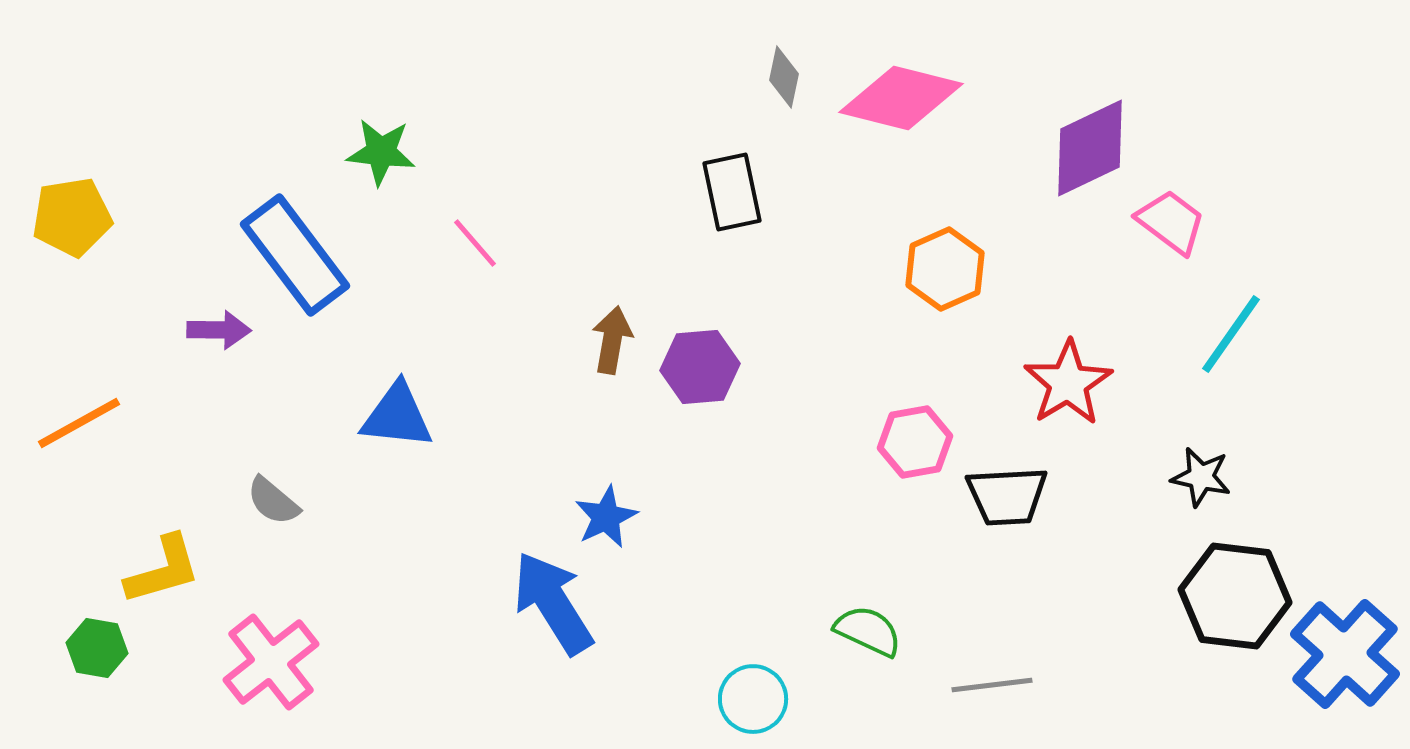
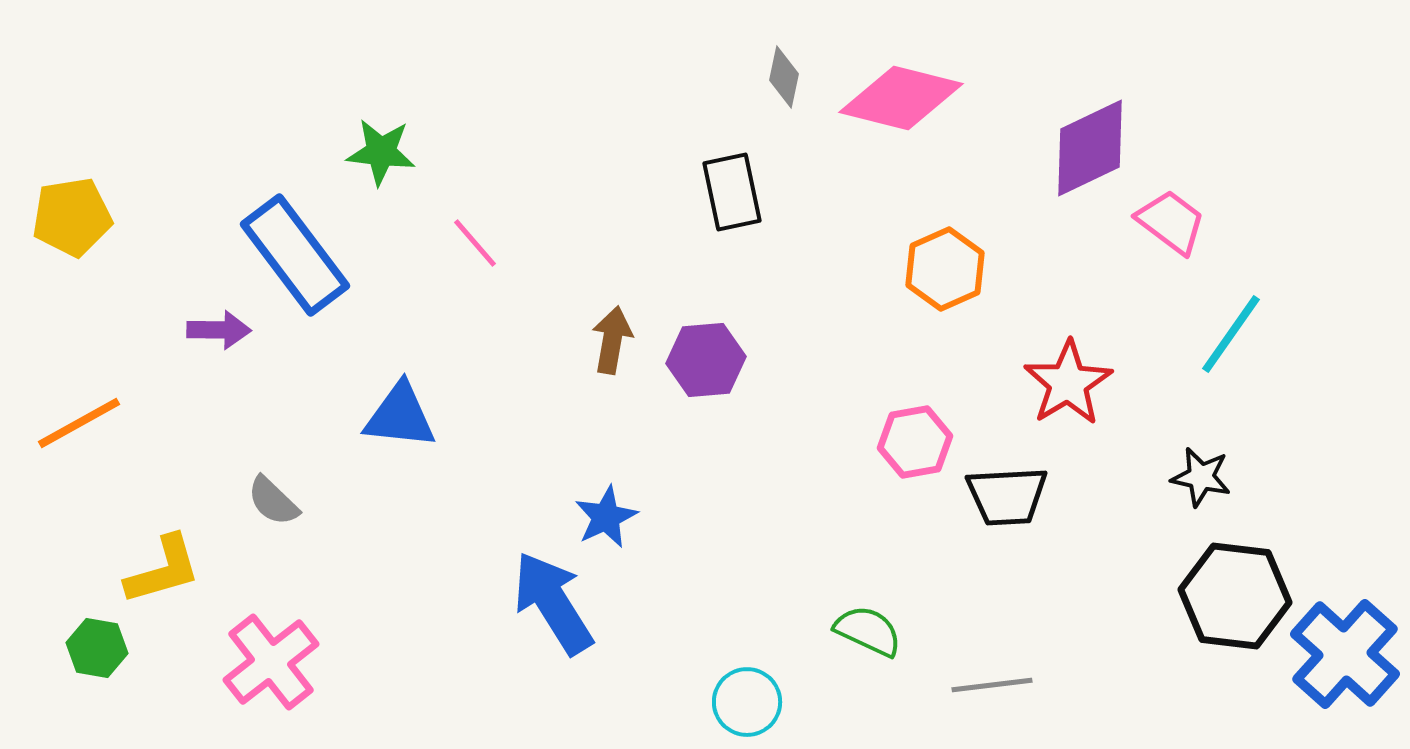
purple hexagon: moved 6 px right, 7 px up
blue triangle: moved 3 px right
gray semicircle: rotated 4 degrees clockwise
cyan circle: moved 6 px left, 3 px down
